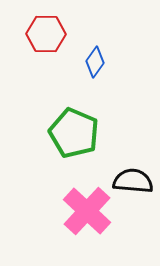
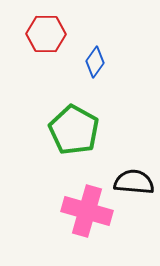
green pentagon: moved 3 px up; rotated 6 degrees clockwise
black semicircle: moved 1 px right, 1 px down
pink cross: rotated 27 degrees counterclockwise
